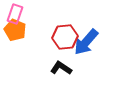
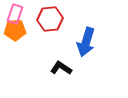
orange pentagon: rotated 25 degrees counterclockwise
red hexagon: moved 15 px left, 18 px up
blue arrow: rotated 24 degrees counterclockwise
